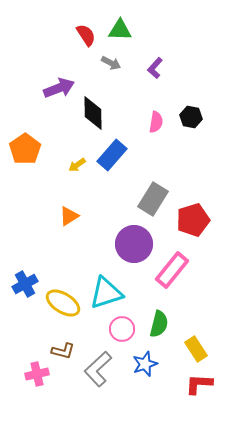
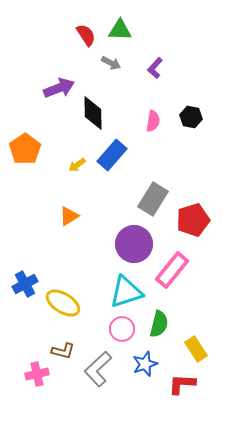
pink semicircle: moved 3 px left, 1 px up
cyan triangle: moved 20 px right, 1 px up
red L-shape: moved 17 px left
